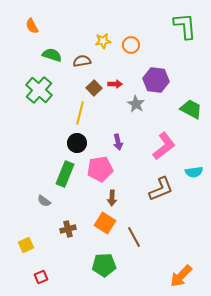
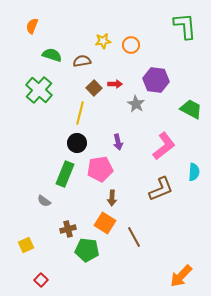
orange semicircle: rotated 49 degrees clockwise
cyan semicircle: rotated 78 degrees counterclockwise
green pentagon: moved 17 px left, 15 px up; rotated 10 degrees clockwise
red square: moved 3 px down; rotated 24 degrees counterclockwise
